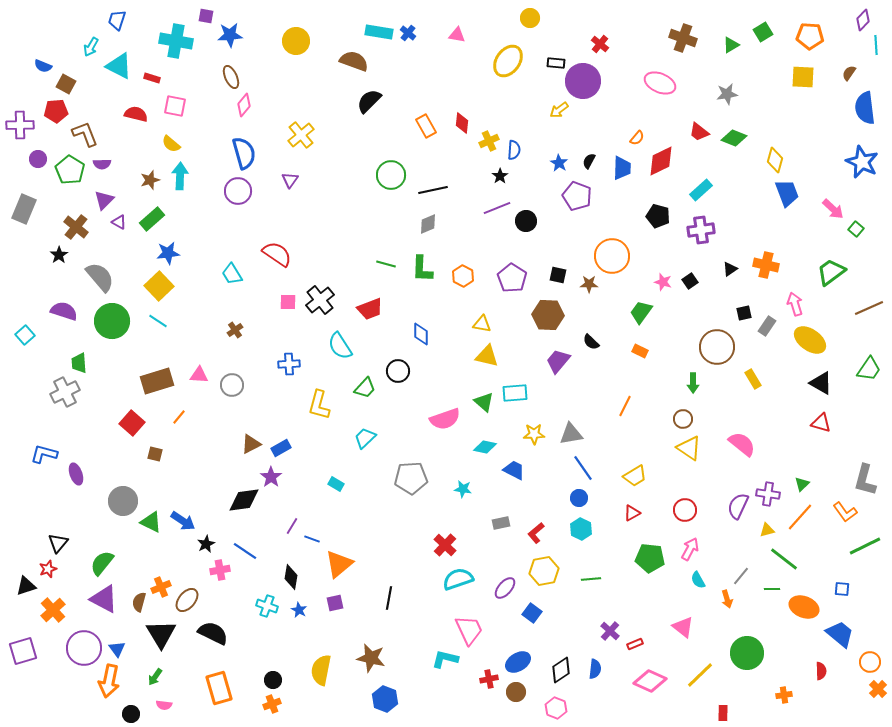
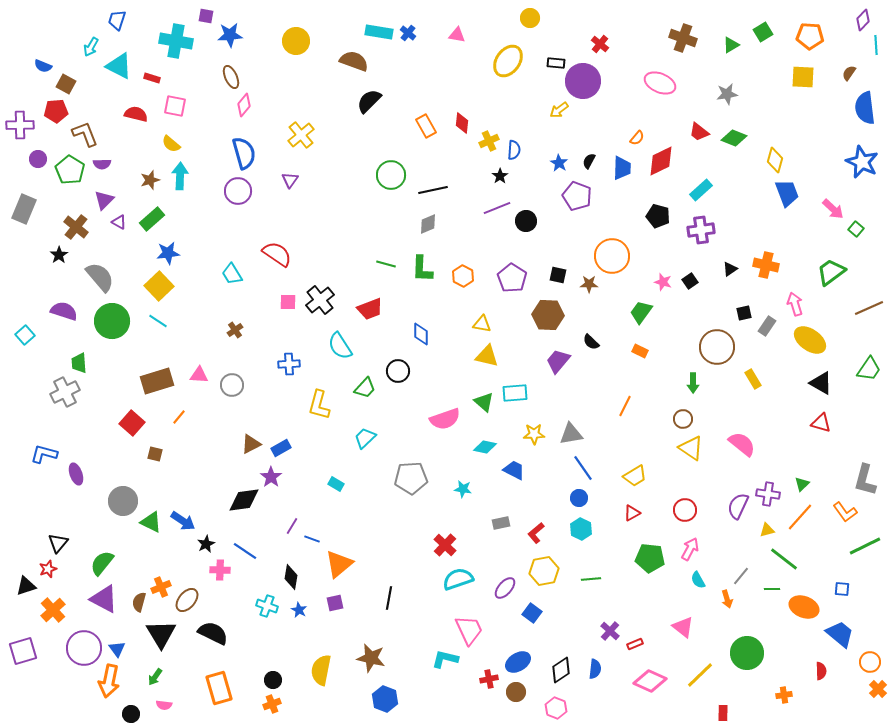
yellow triangle at (689, 448): moved 2 px right
pink cross at (220, 570): rotated 12 degrees clockwise
